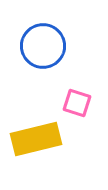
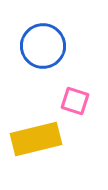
pink square: moved 2 px left, 2 px up
